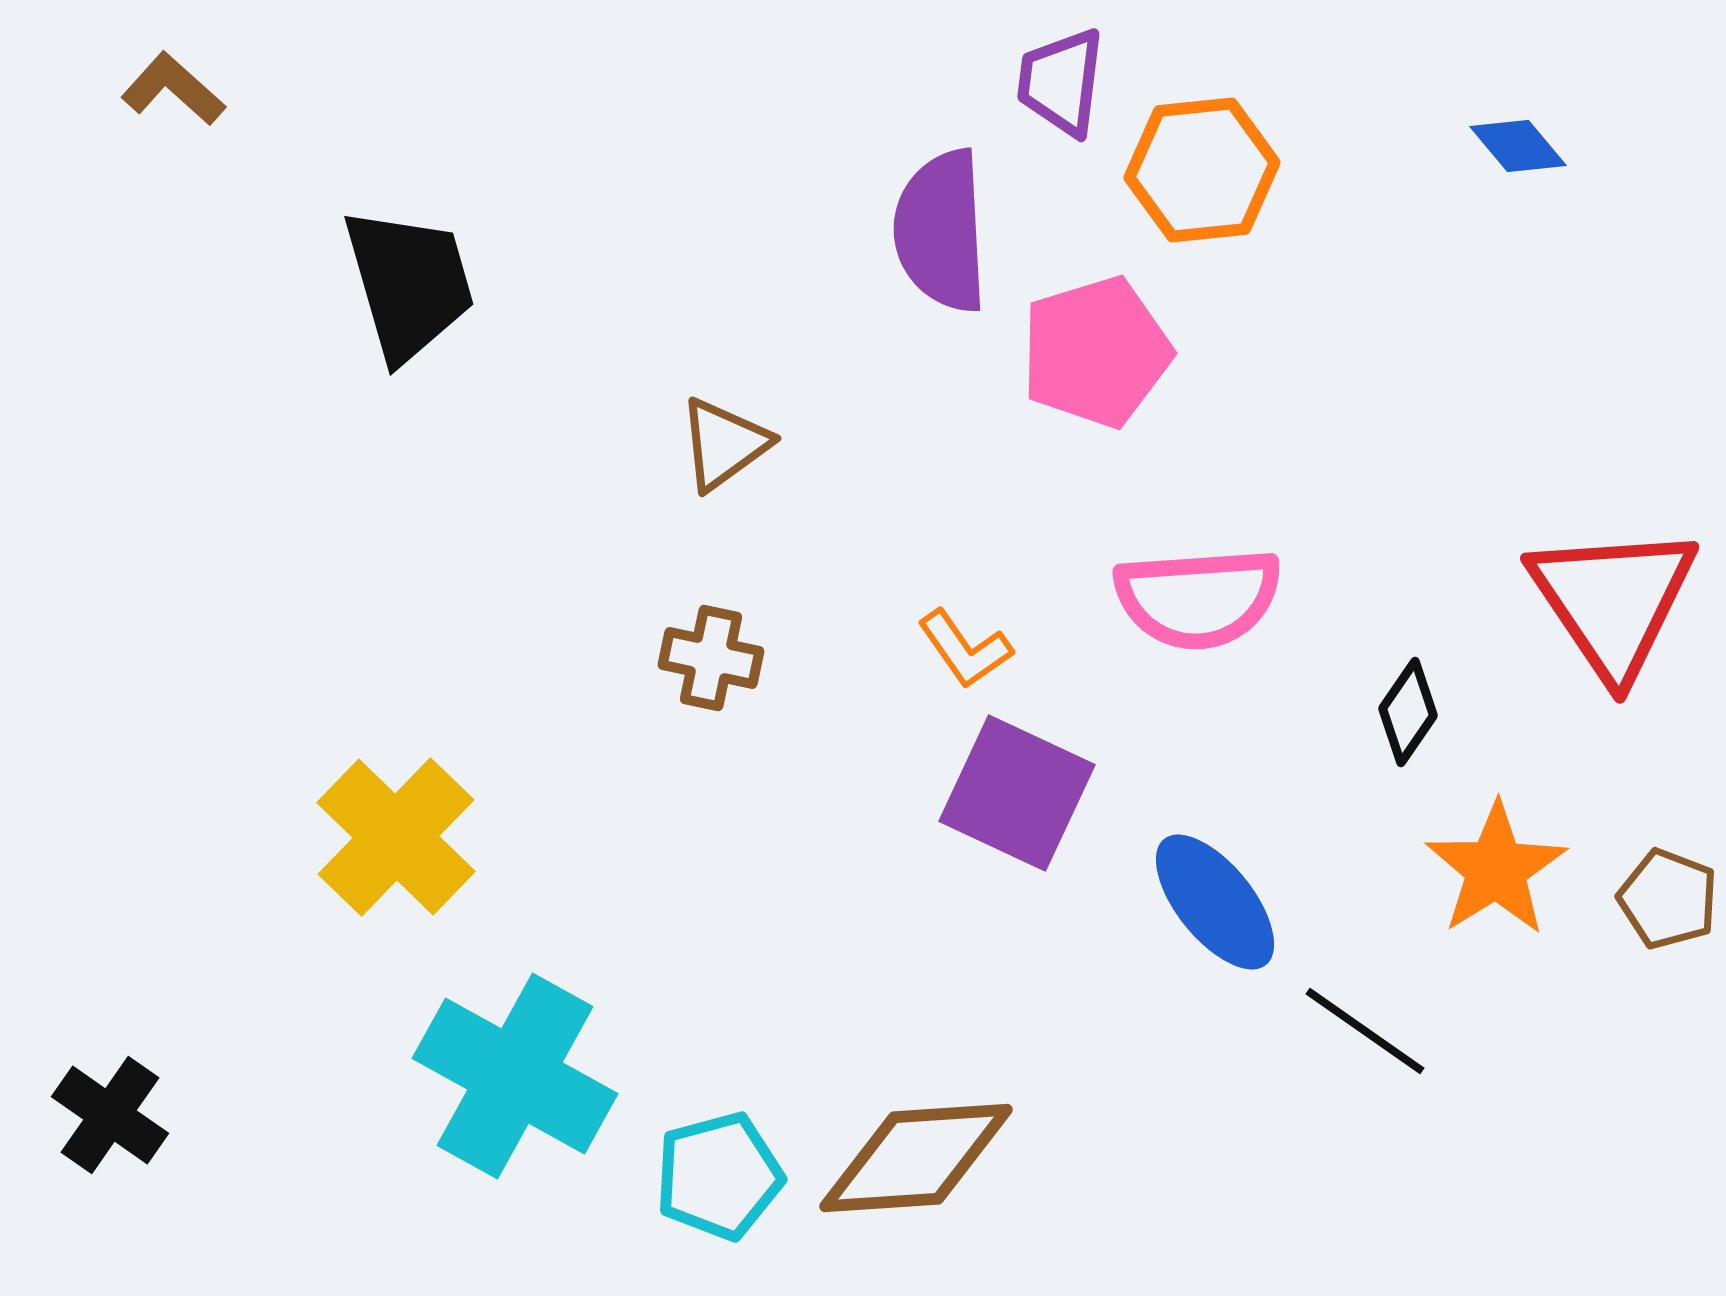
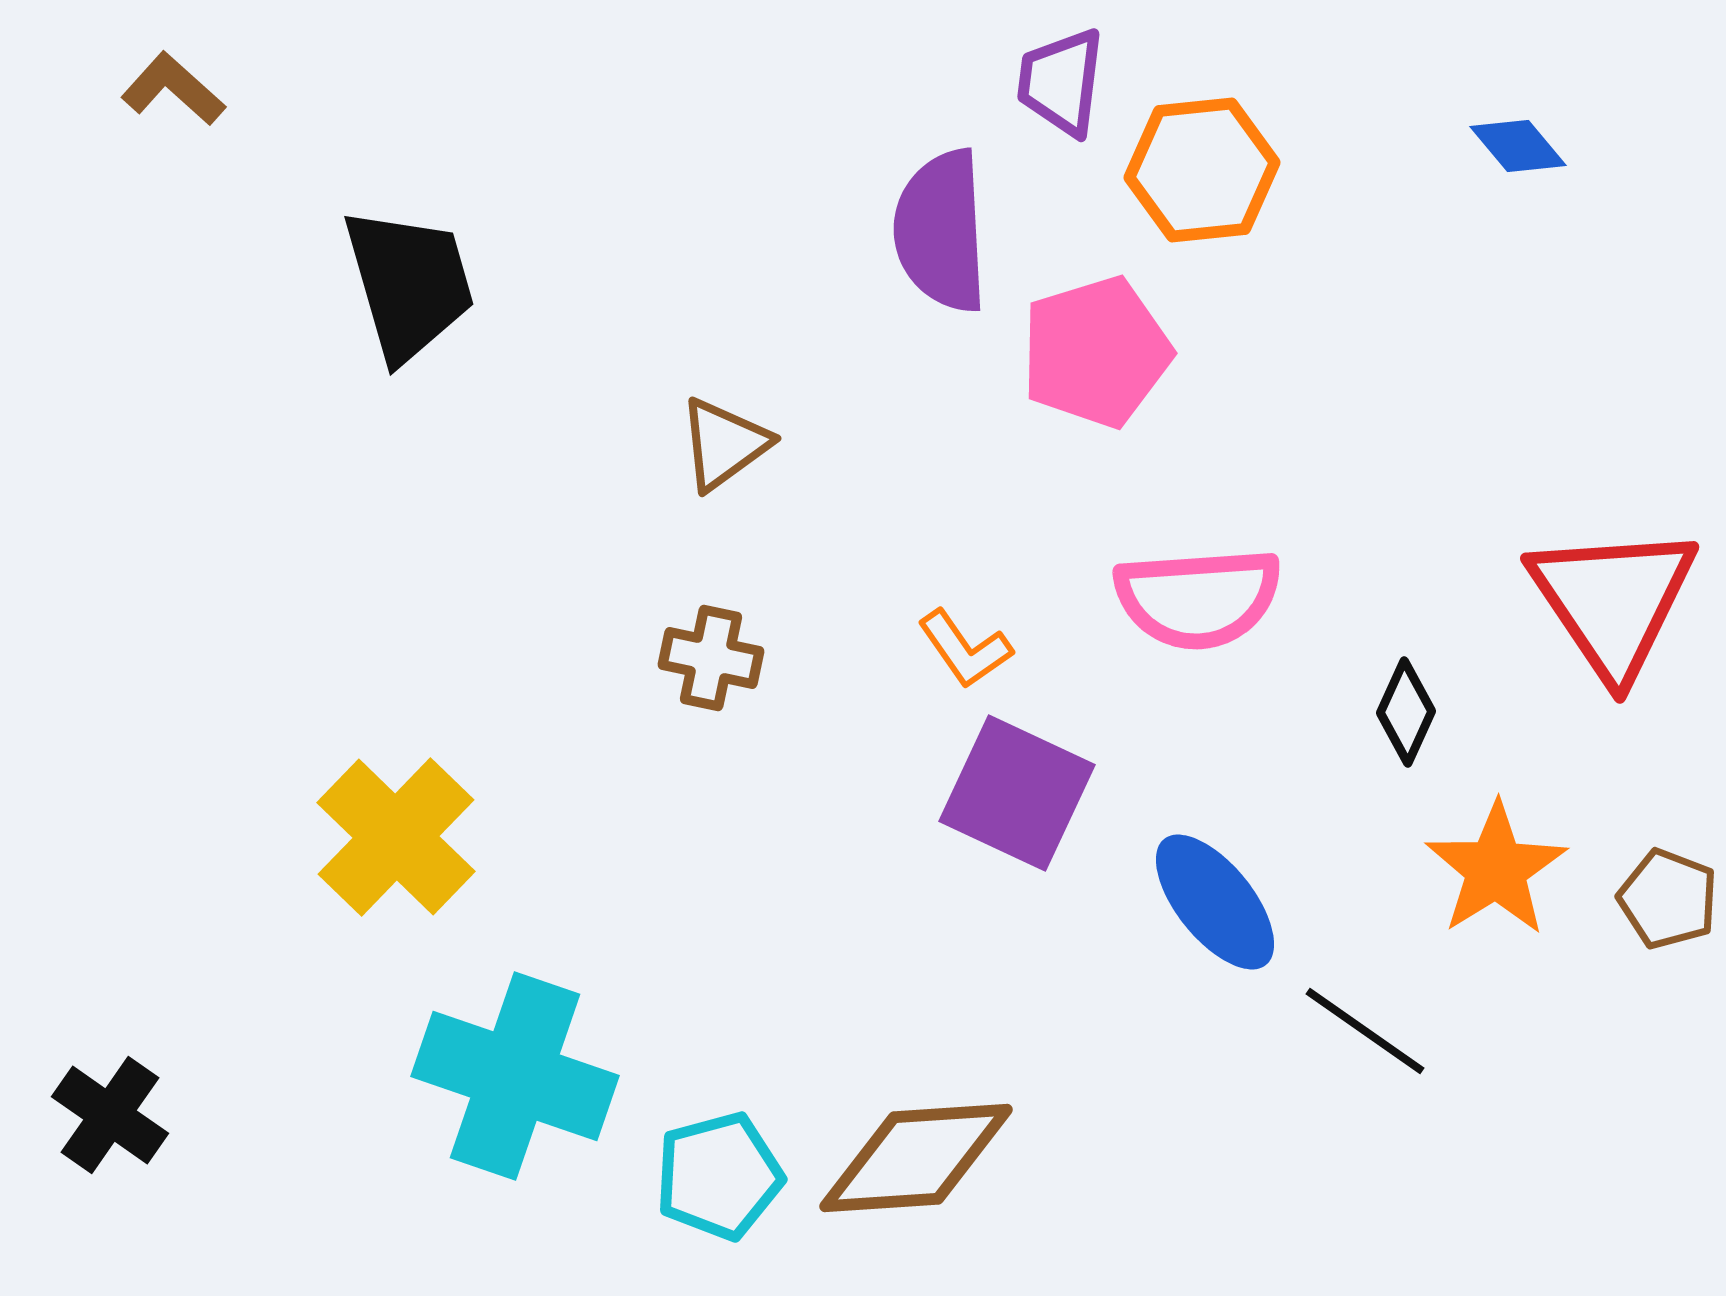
black diamond: moved 2 px left; rotated 10 degrees counterclockwise
cyan cross: rotated 10 degrees counterclockwise
